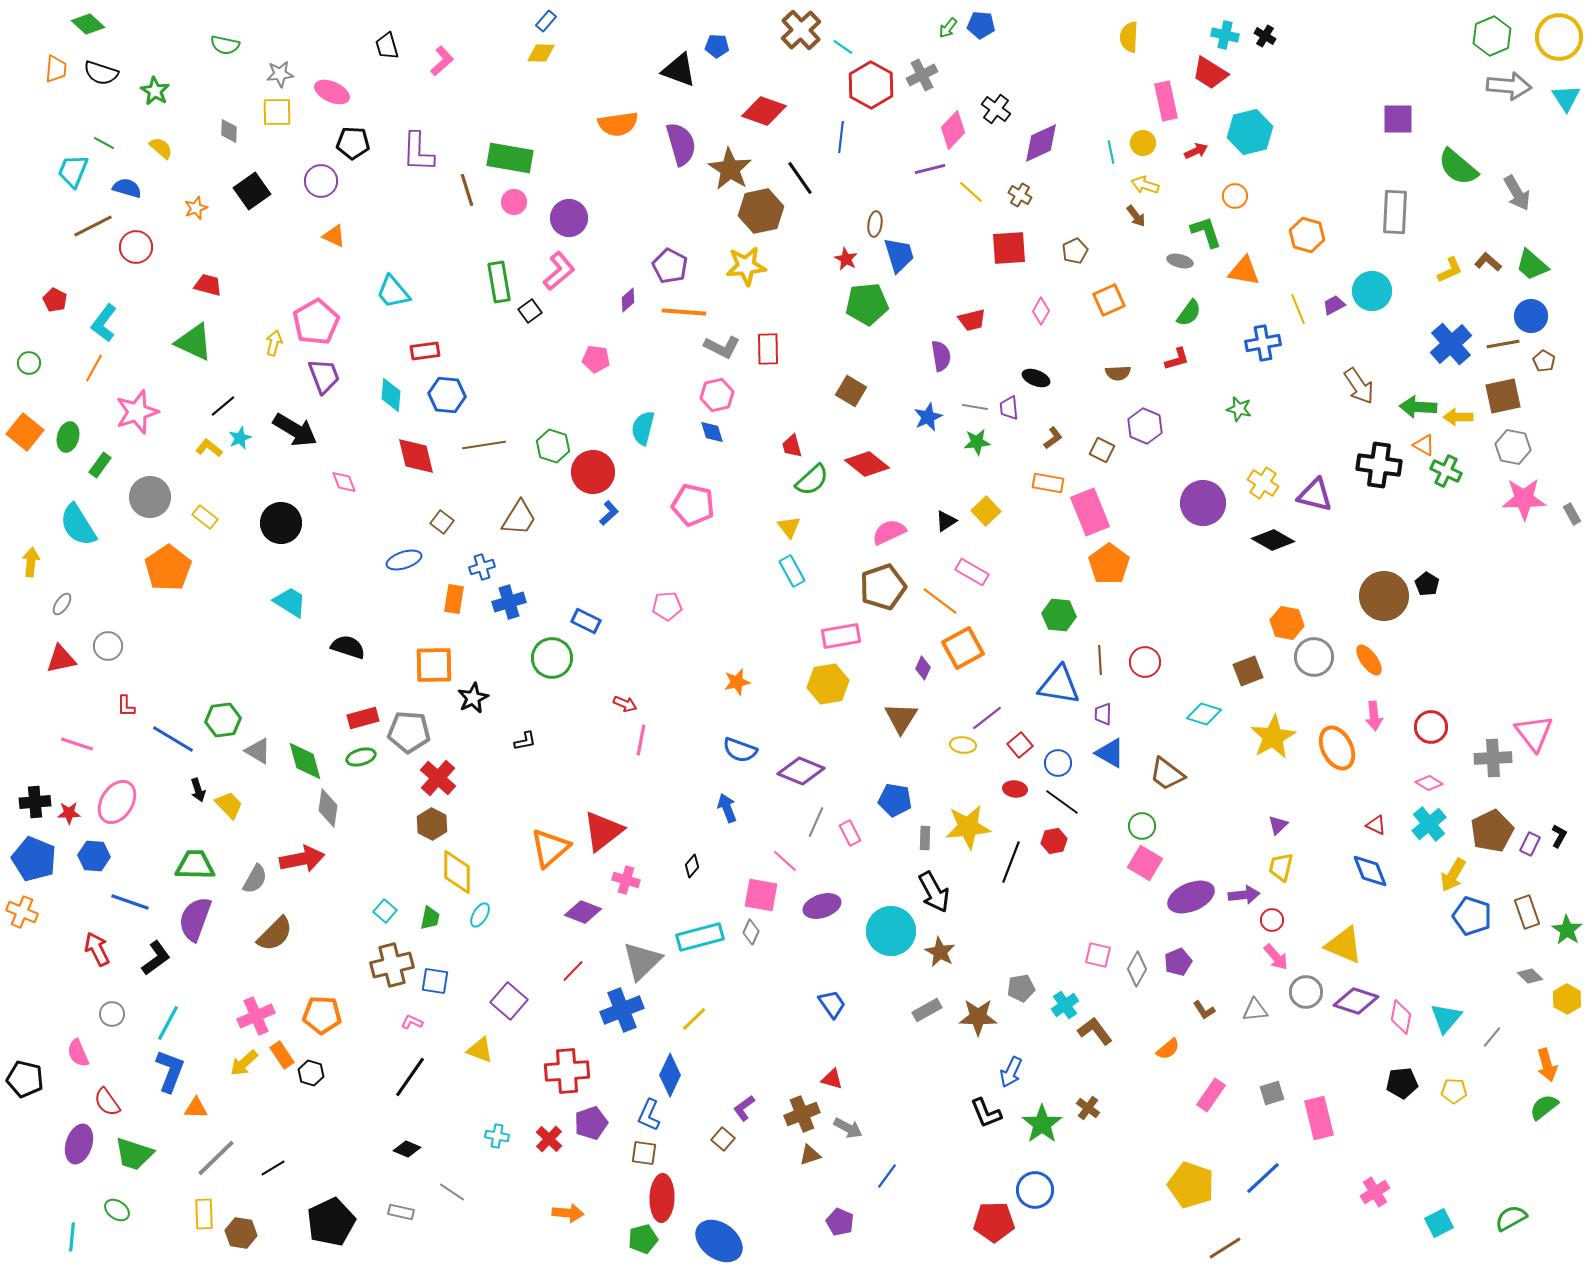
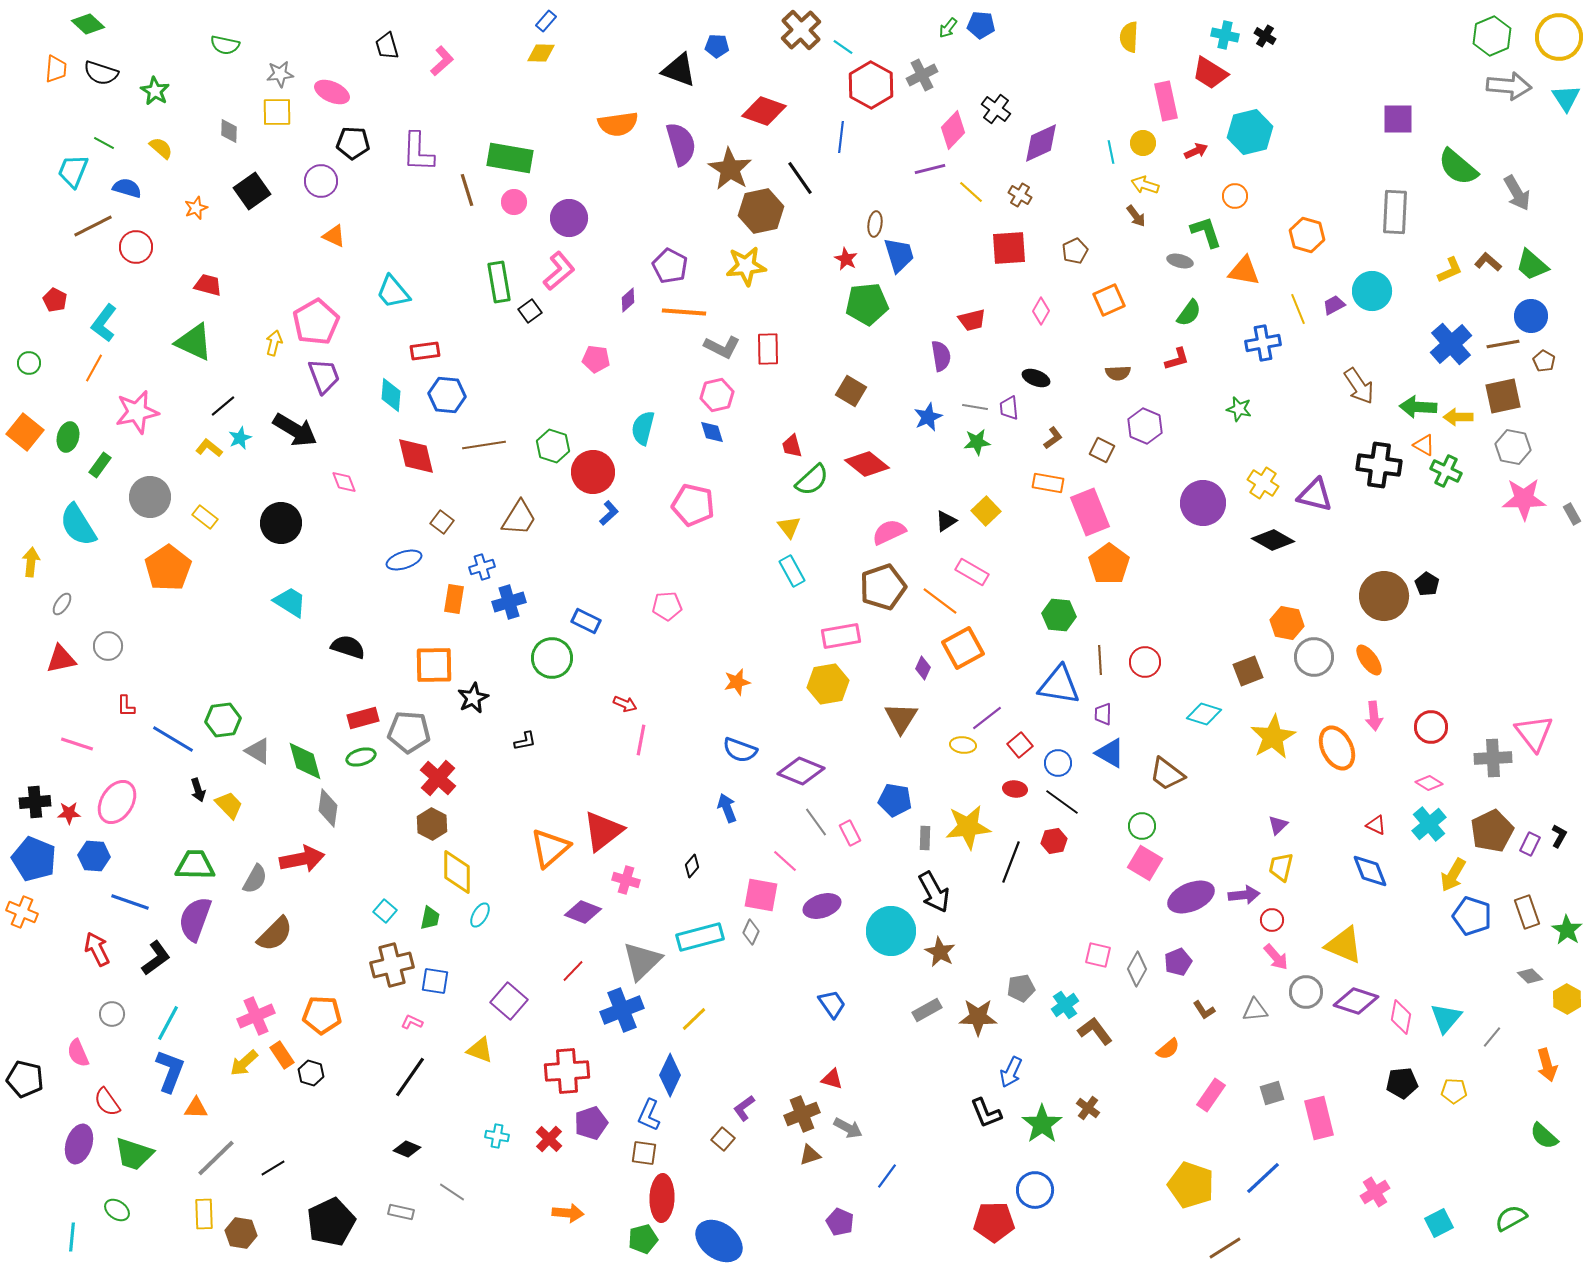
pink star at (137, 412): rotated 6 degrees clockwise
gray line at (816, 822): rotated 60 degrees counterclockwise
green semicircle at (1544, 1107): moved 29 px down; rotated 100 degrees counterclockwise
